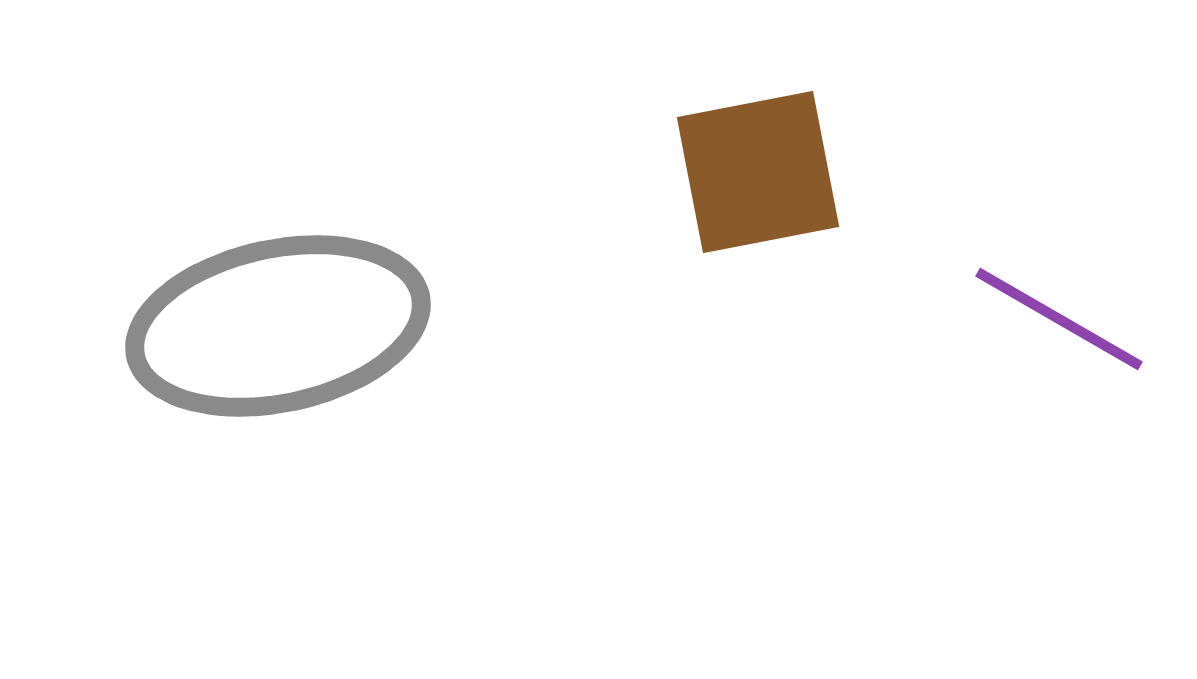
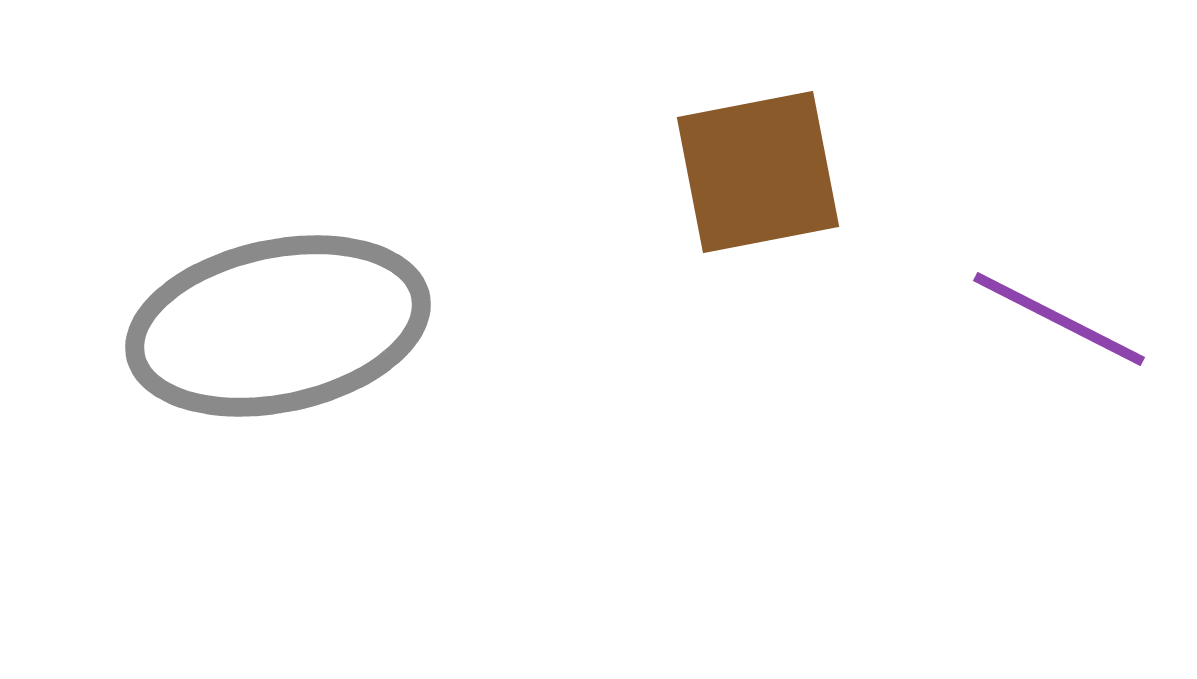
purple line: rotated 3 degrees counterclockwise
